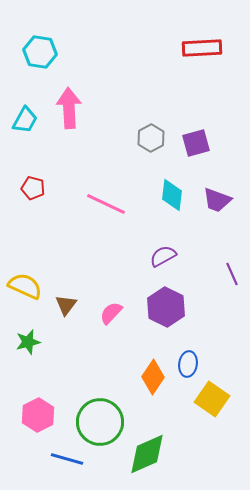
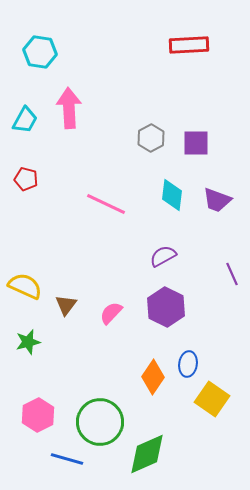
red rectangle: moved 13 px left, 3 px up
purple square: rotated 16 degrees clockwise
red pentagon: moved 7 px left, 9 px up
